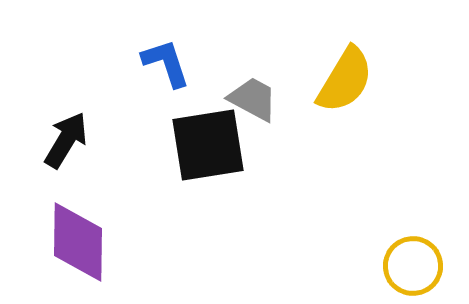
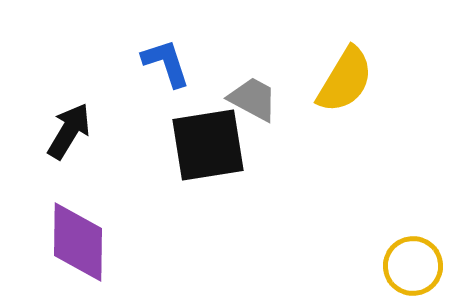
black arrow: moved 3 px right, 9 px up
